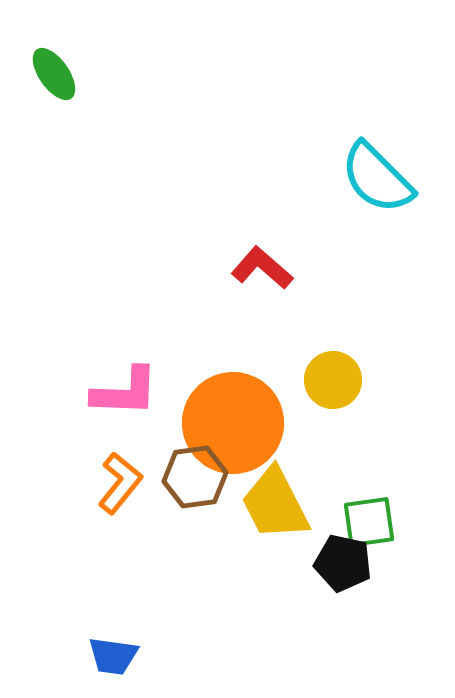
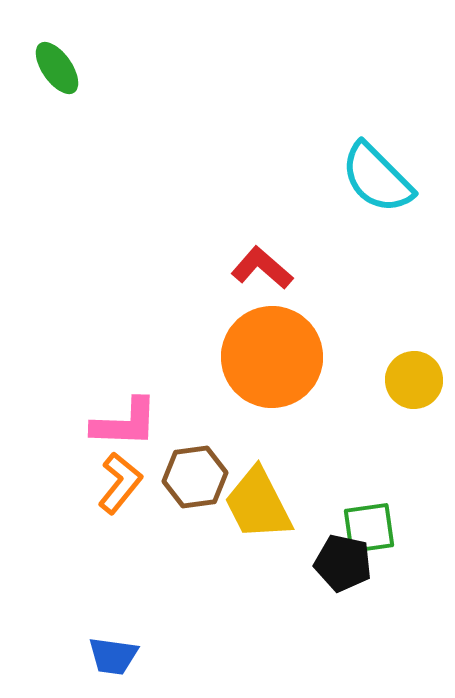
green ellipse: moved 3 px right, 6 px up
yellow circle: moved 81 px right
pink L-shape: moved 31 px down
orange circle: moved 39 px right, 66 px up
yellow trapezoid: moved 17 px left
green square: moved 6 px down
